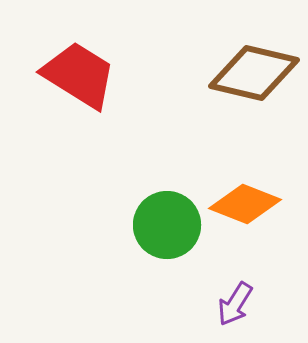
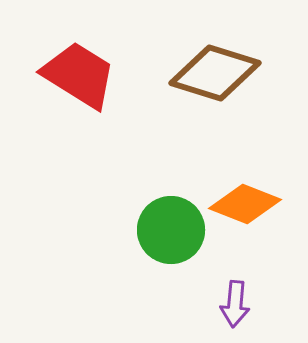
brown diamond: moved 39 px left; rotated 4 degrees clockwise
green circle: moved 4 px right, 5 px down
purple arrow: rotated 27 degrees counterclockwise
